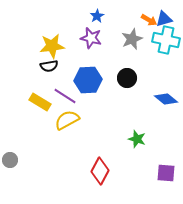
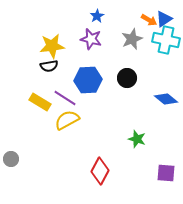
blue triangle: rotated 18 degrees counterclockwise
purple star: moved 1 px down
purple line: moved 2 px down
gray circle: moved 1 px right, 1 px up
